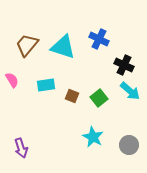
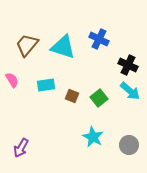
black cross: moved 4 px right
purple arrow: rotated 48 degrees clockwise
